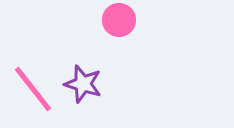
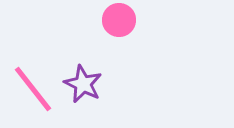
purple star: rotated 9 degrees clockwise
